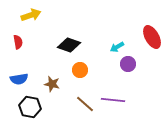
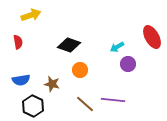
blue semicircle: moved 2 px right, 1 px down
black hexagon: moved 3 px right, 1 px up; rotated 15 degrees clockwise
